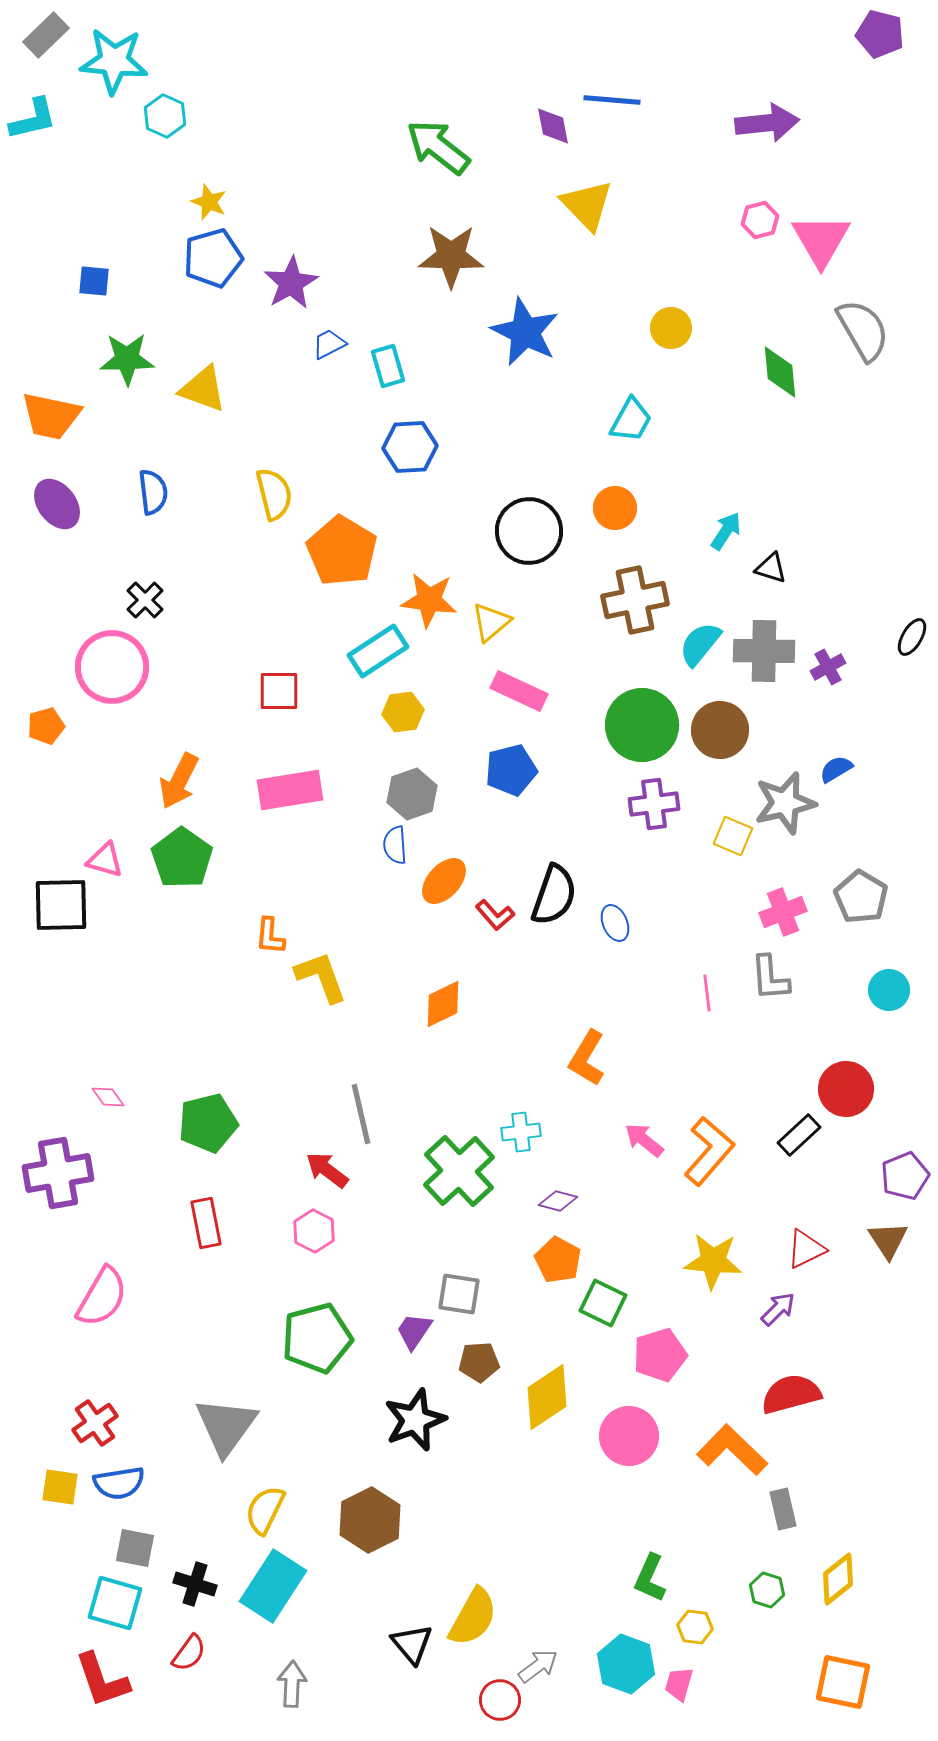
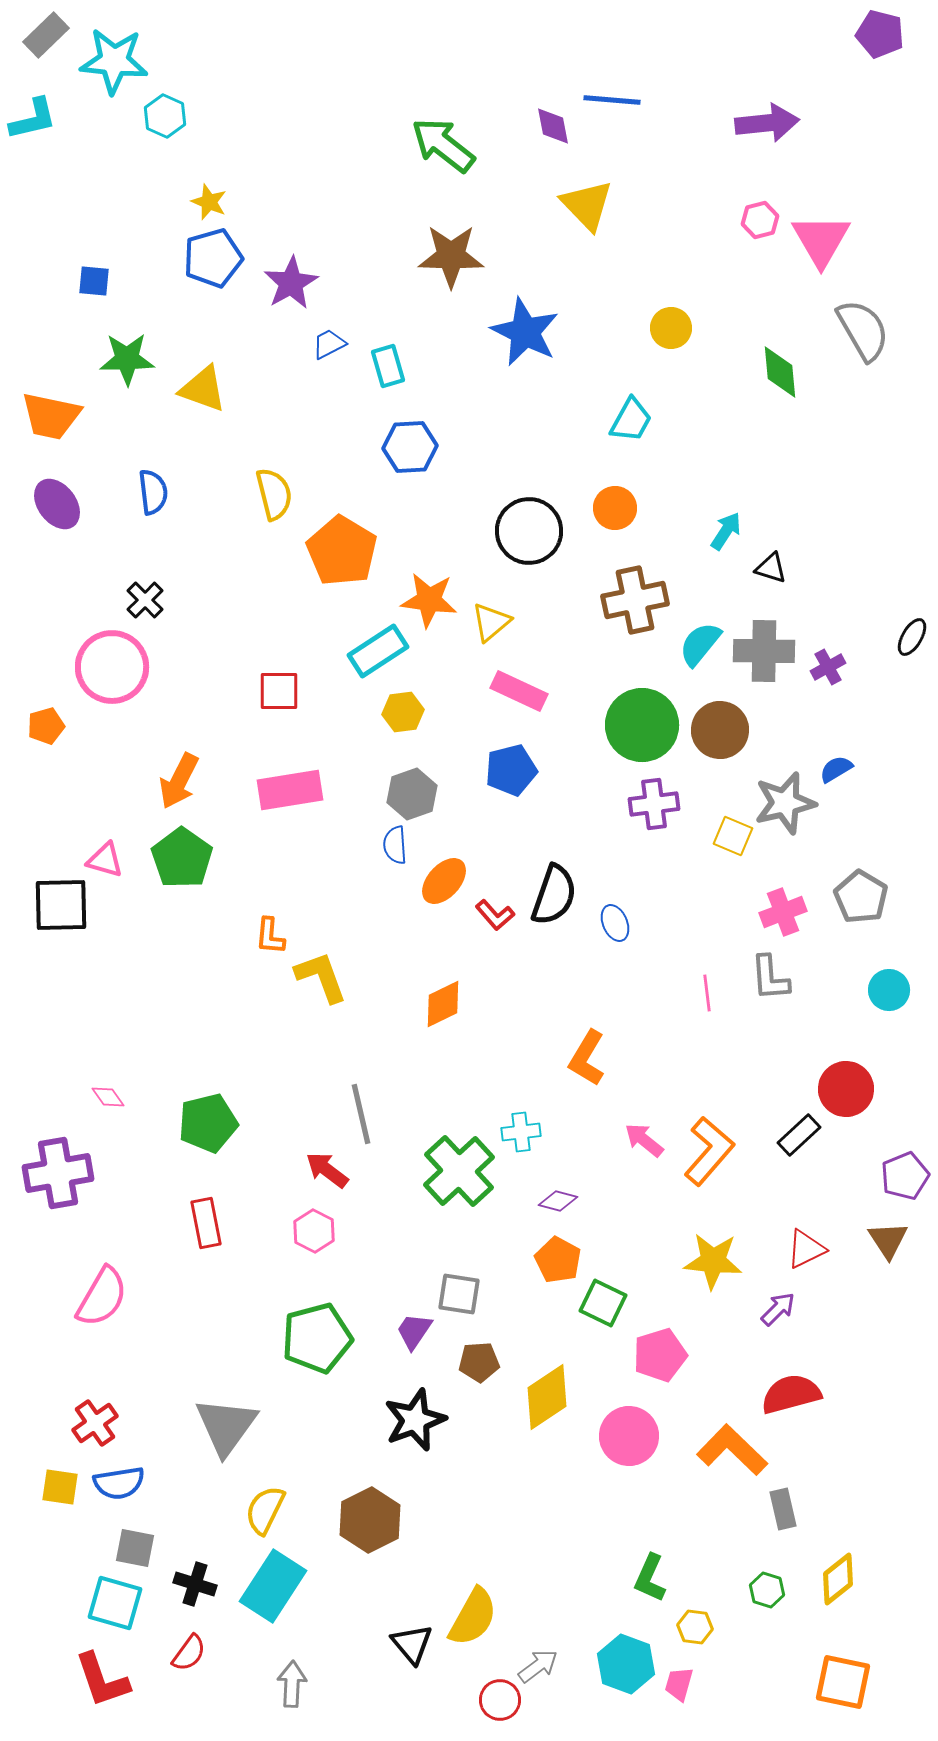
green arrow at (438, 147): moved 5 px right, 2 px up
